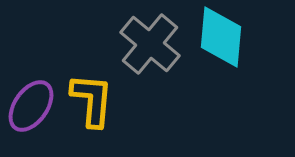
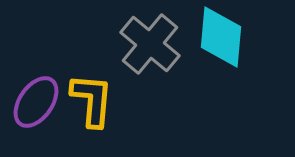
purple ellipse: moved 5 px right, 4 px up
